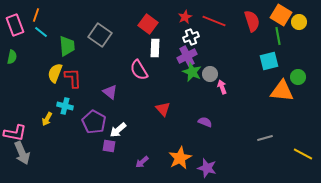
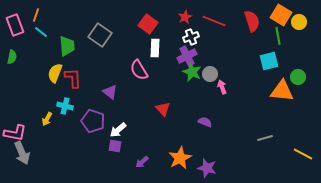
purple pentagon: moved 1 px left, 1 px up; rotated 10 degrees counterclockwise
purple square: moved 6 px right
